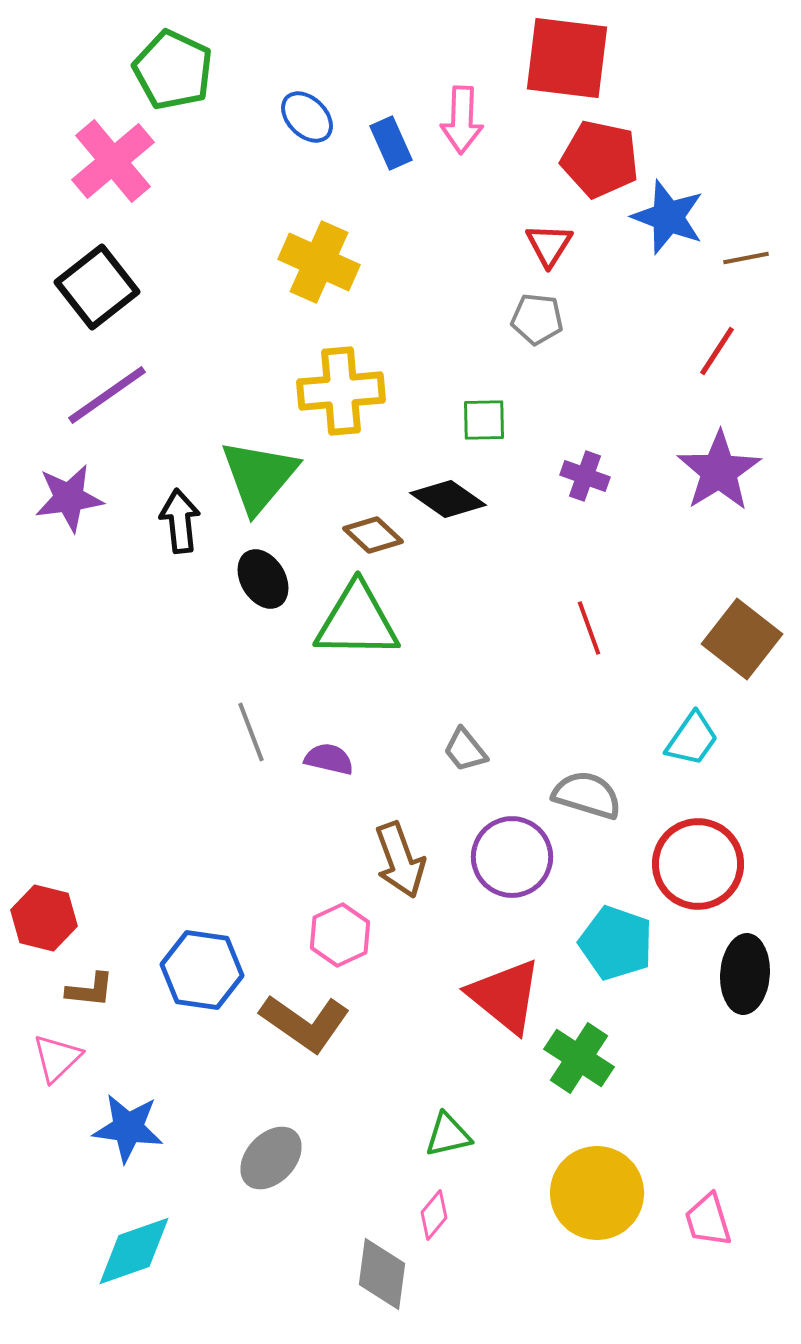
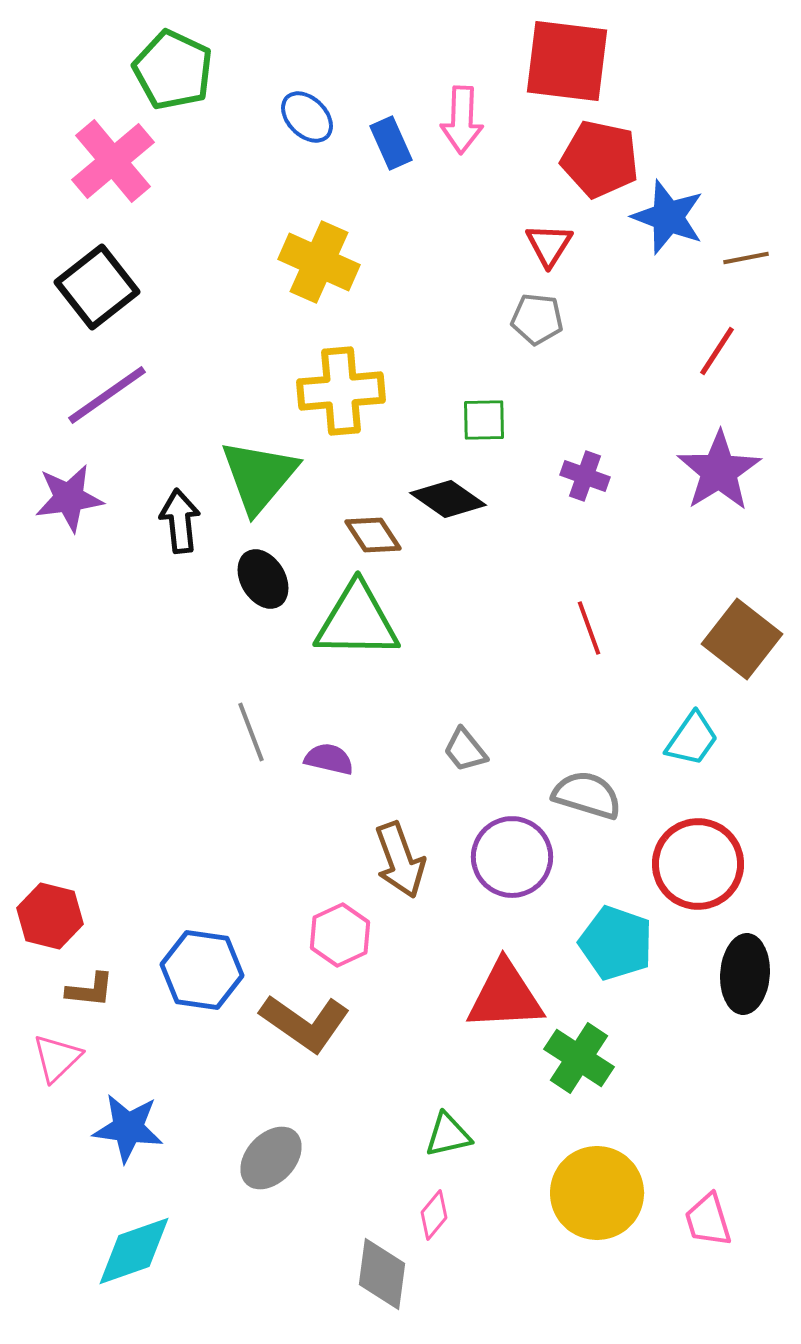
red square at (567, 58): moved 3 px down
brown diamond at (373, 535): rotated 14 degrees clockwise
red hexagon at (44, 918): moved 6 px right, 2 px up
red triangle at (505, 996): rotated 42 degrees counterclockwise
